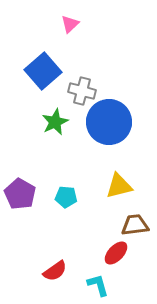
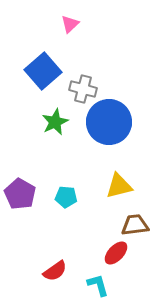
gray cross: moved 1 px right, 2 px up
